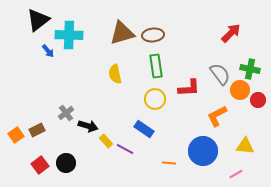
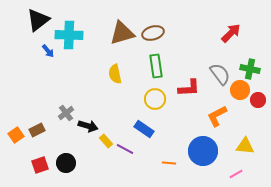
brown ellipse: moved 2 px up; rotated 10 degrees counterclockwise
red square: rotated 18 degrees clockwise
